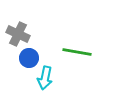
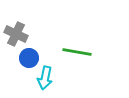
gray cross: moved 2 px left
